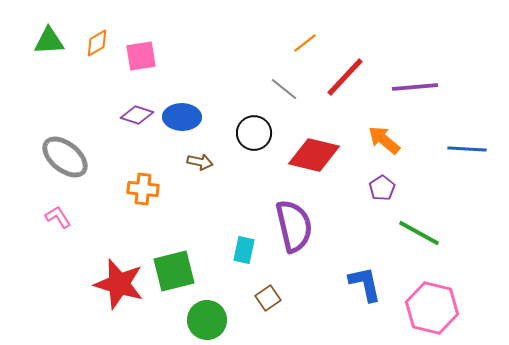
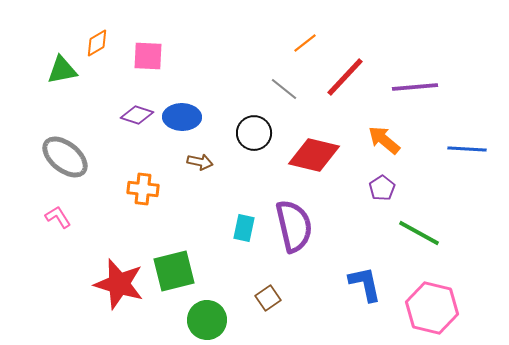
green triangle: moved 13 px right, 29 px down; rotated 8 degrees counterclockwise
pink square: moved 7 px right; rotated 12 degrees clockwise
cyan rectangle: moved 22 px up
